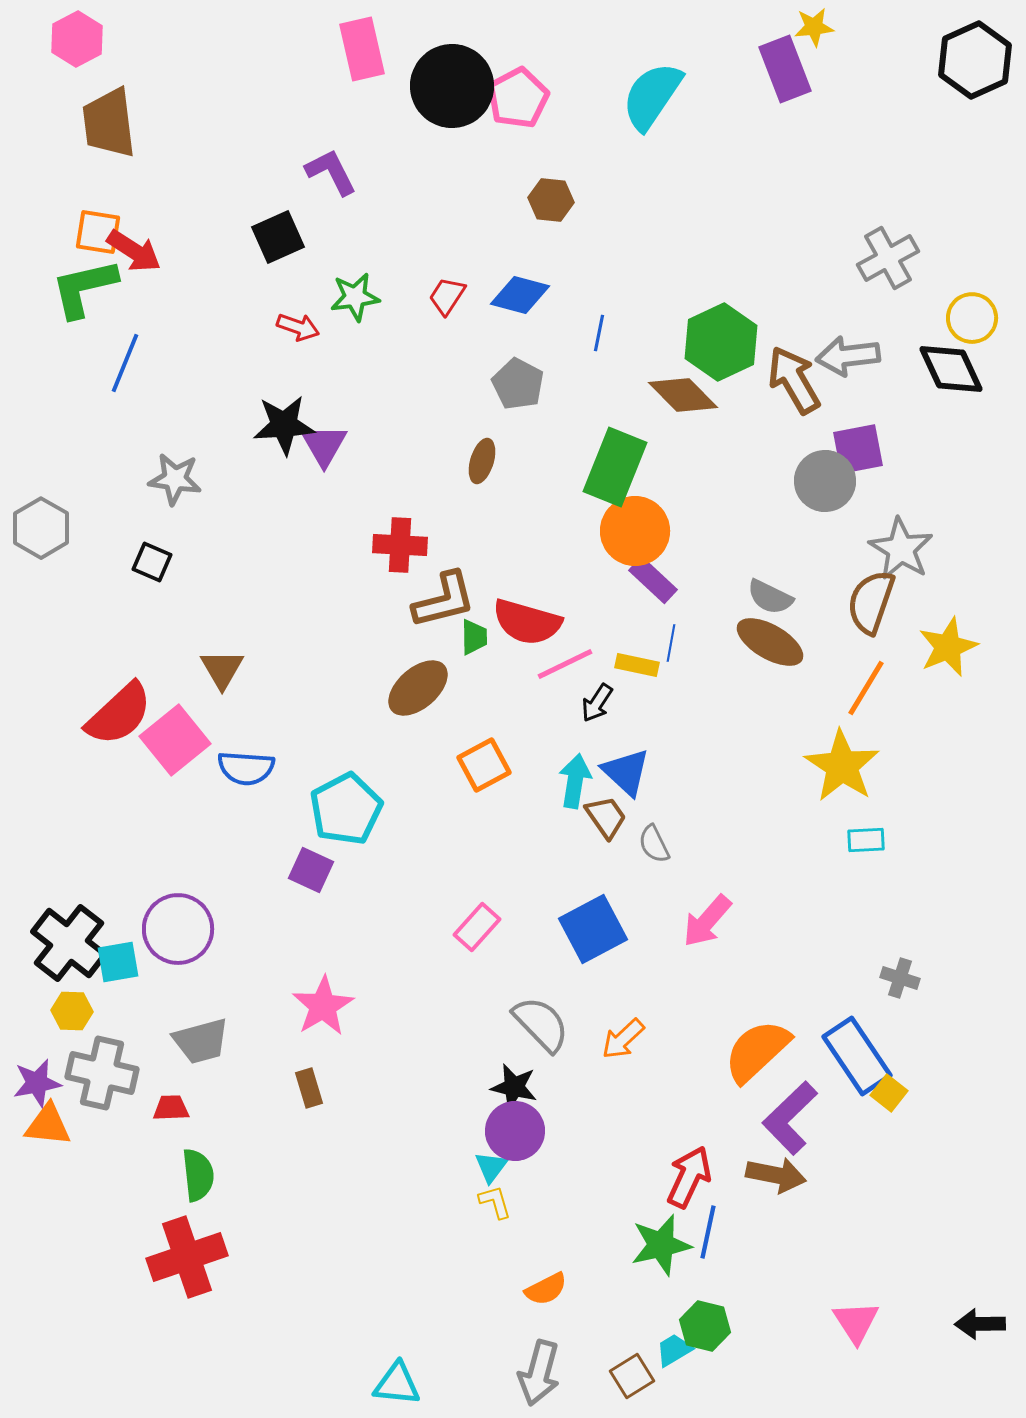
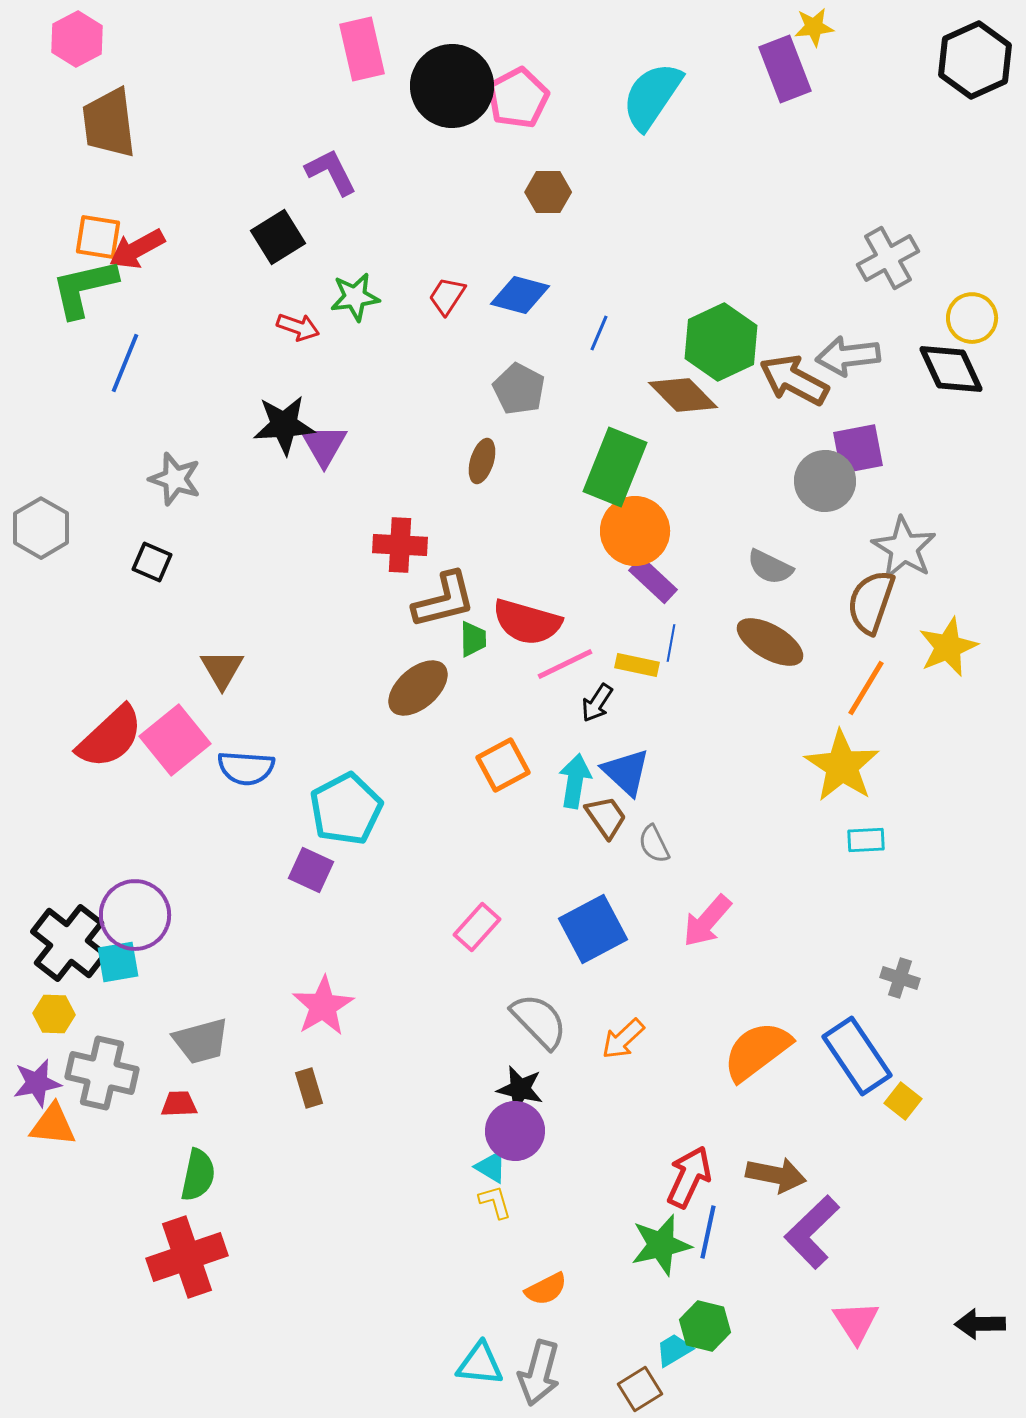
brown hexagon at (551, 200): moved 3 px left, 8 px up; rotated 6 degrees counterclockwise
orange square at (98, 232): moved 5 px down
black square at (278, 237): rotated 8 degrees counterclockwise
red arrow at (134, 251): moved 3 px right, 2 px up; rotated 118 degrees clockwise
blue line at (599, 333): rotated 12 degrees clockwise
brown arrow at (794, 380): rotated 32 degrees counterclockwise
gray pentagon at (518, 384): moved 1 px right, 5 px down
gray star at (175, 479): rotated 10 degrees clockwise
gray star at (901, 549): moved 3 px right, 1 px up
gray semicircle at (770, 597): moved 30 px up
green trapezoid at (474, 637): moved 1 px left, 2 px down
red semicircle at (119, 714): moved 9 px left, 23 px down
orange square at (484, 765): moved 19 px right
purple circle at (178, 929): moved 43 px left, 14 px up
yellow hexagon at (72, 1011): moved 18 px left, 3 px down
gray semicircle at (541, 1024): moved 2 px left, 3 px up
orange semicircle at (757, 1051): rotated 6 degrees clockwise
black star at (514, 1087): moved 6 px right, 2 px down
yellow square at (889, 1093): moved 14 px right, 8 px down
red trapezoid at (171, 1108): moved 8 px right, 4 px up
purple L-shape at (790, 1118): moved 22 px right, 114 px down
orange triangle at (48, 1125): moved 5 px right
cyan triangle at (491, 1167): rotated 36 degrees counterclockwise
green semicircle at (198, 1175): rotated 18 degrees clockwise
brown square at (632, 1376): moved 8 px right, 13 px down
cyan triangle at (397, 1384): moved 83 px right, 20 px up
